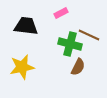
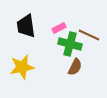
pink rectangle: moved 2 px left, 15 px down
black trapezoid: rotated 105 degrees counterclockwise
brown semicircle: moved 3 px left
